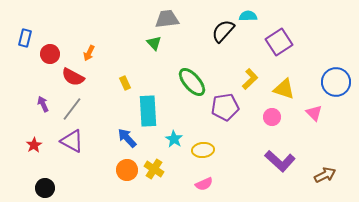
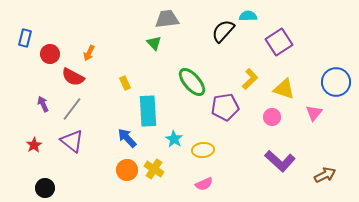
pink triangle: rotated 24 degrees clockwise
purple triangle: rotated 10 degrees clockwise
